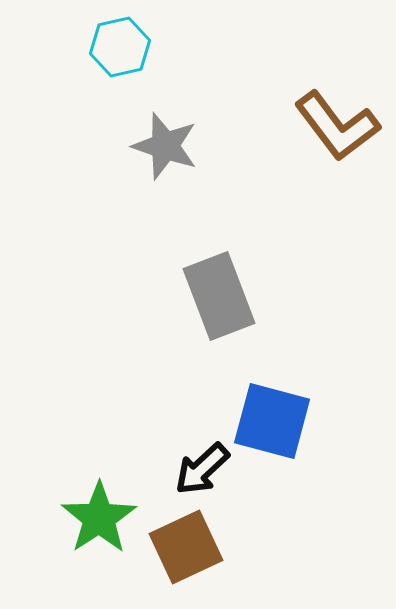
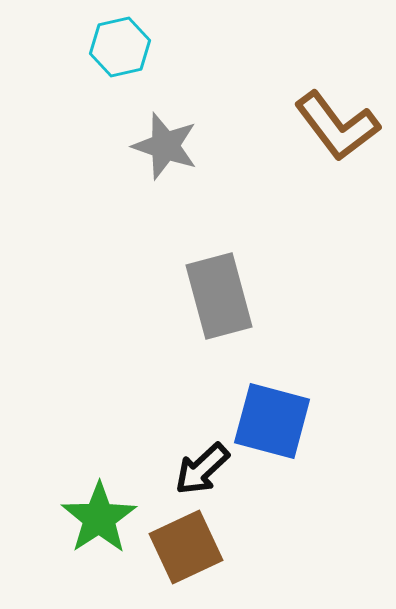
gray rectangle: rotated 6 degrees clockwise
